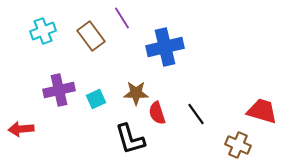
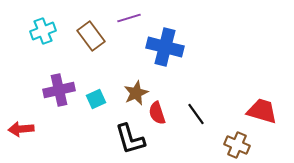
purple line: moved 7 px right; rotated 75 degrees counterclockwise
blue cross: rotated 27 degrees clockwise
brown star: rotated 25 degrees counterclockwise
brown cross: moved 1 px left
